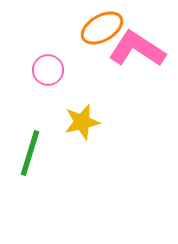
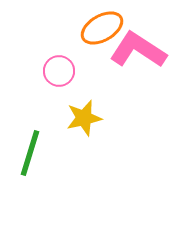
pink L-shape: moved 1 px right, 1 px down
pink circle: moved 11 px right, 1 px down
yellow star: moved 2 px right, 4 px up
